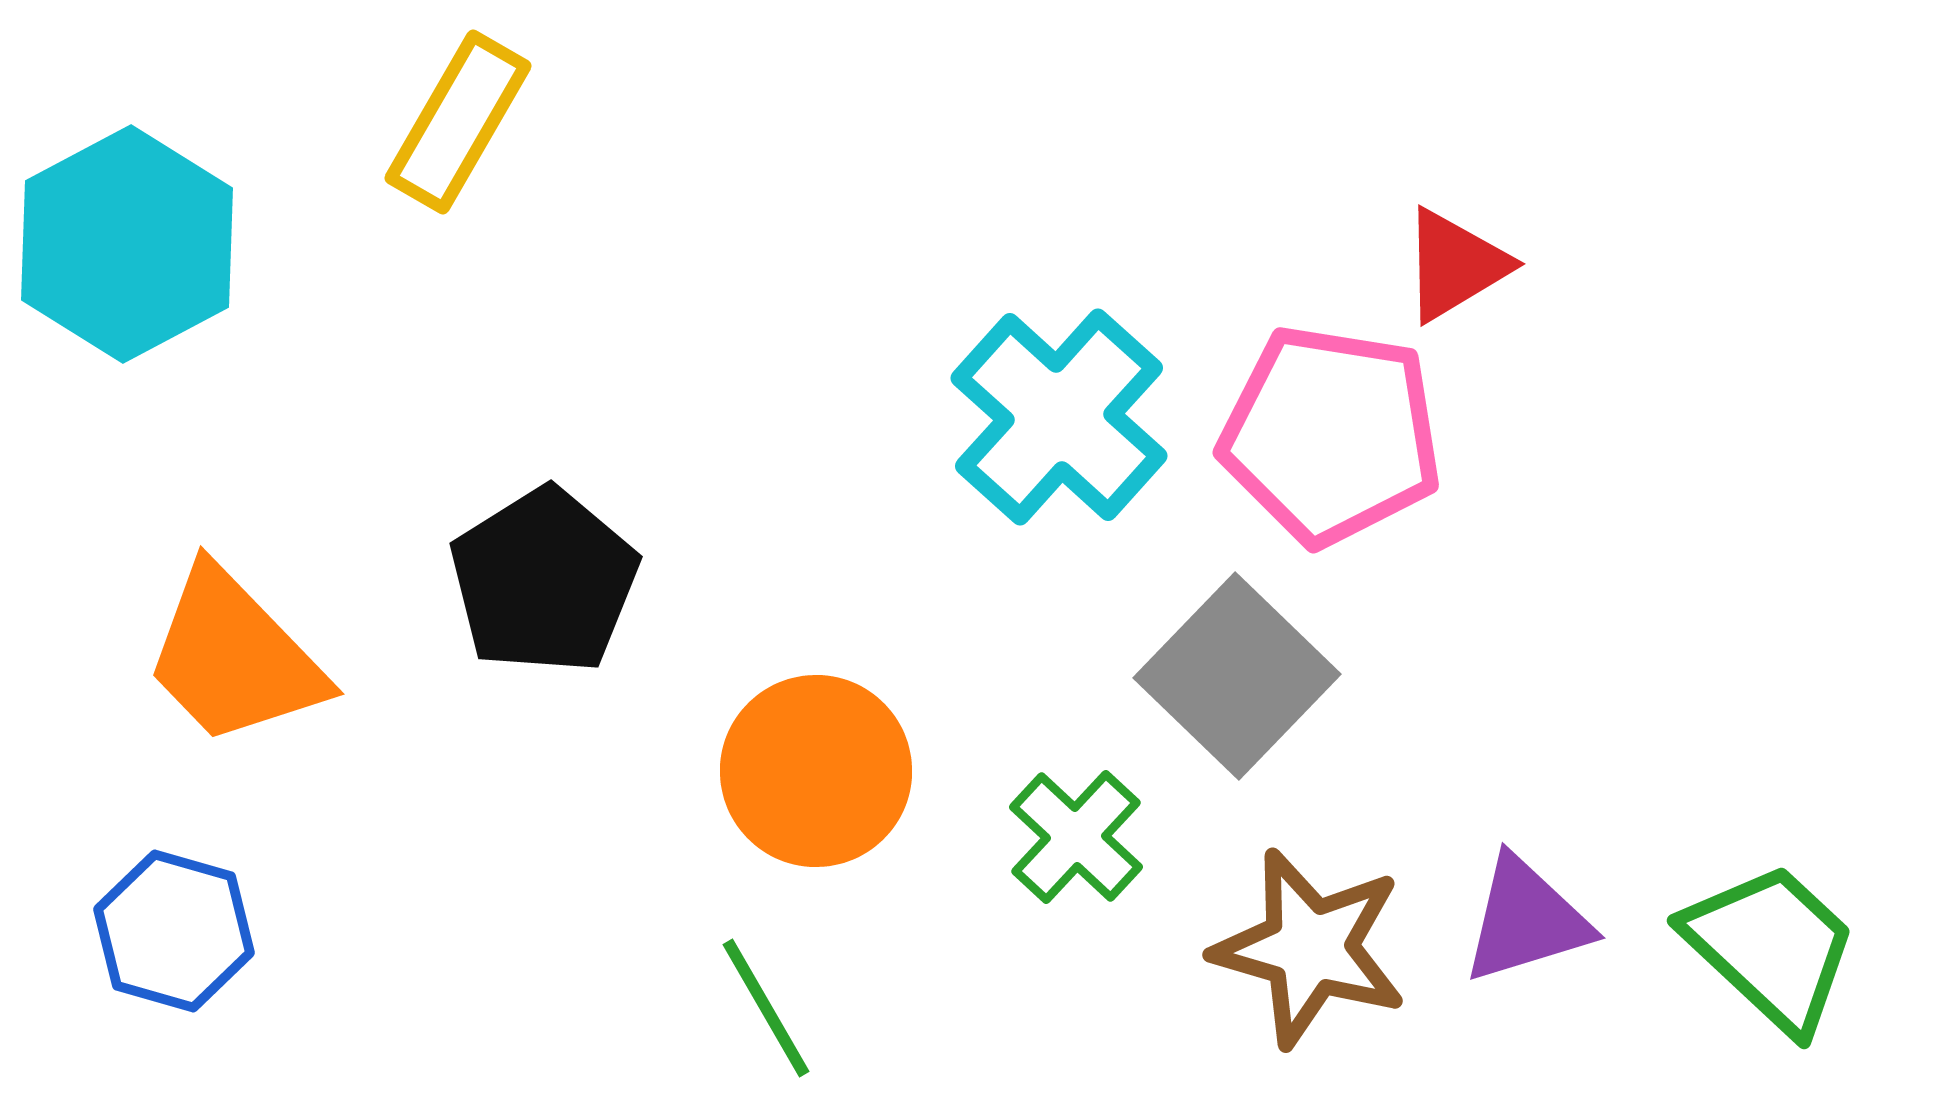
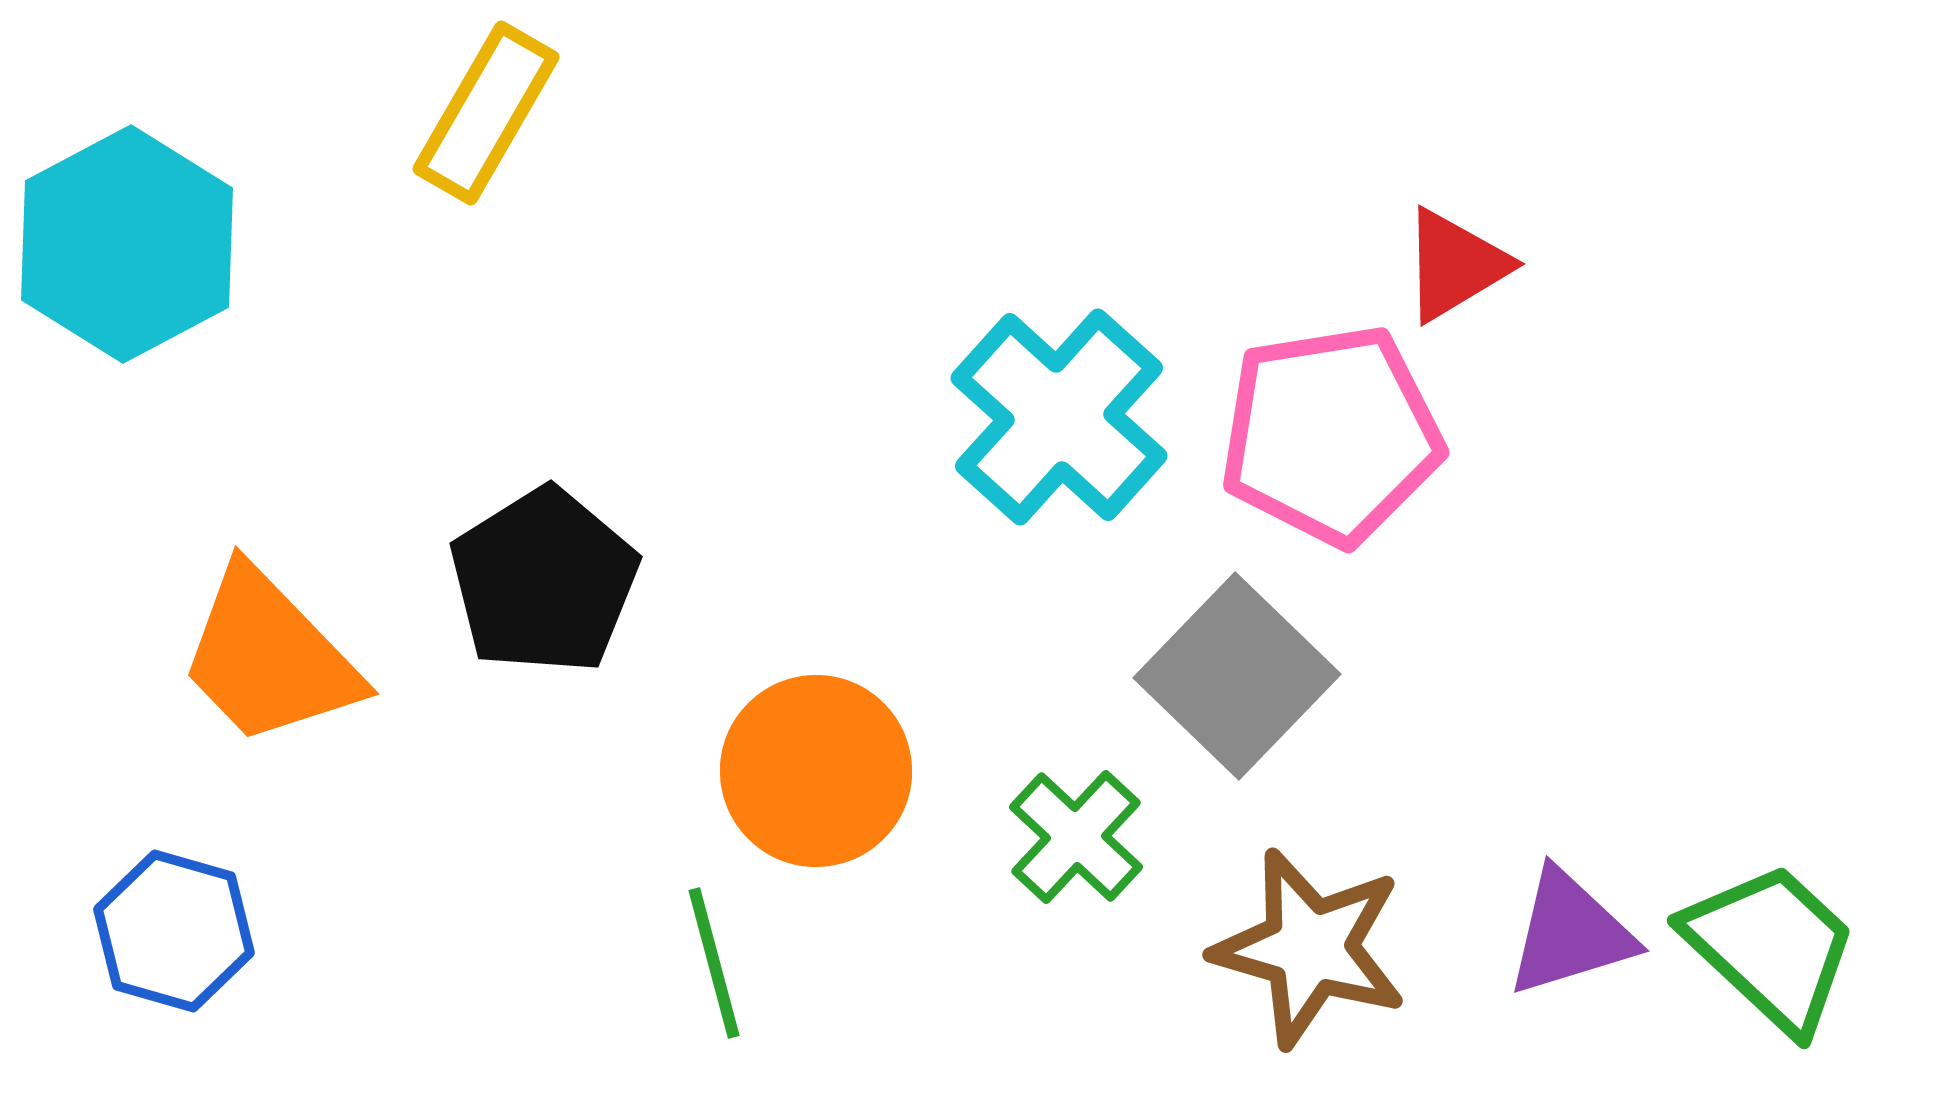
yellow rectangle: moved 28 px right, 9 px up
pink pentagon: rotated 18 degrees counterclockwise
orange trapezoid: moved 35 px right
purple triangle: moved 44 px right, 13 px down
green line: moved 52 px left, 45 px up; rotated 15 degrees clockwise
